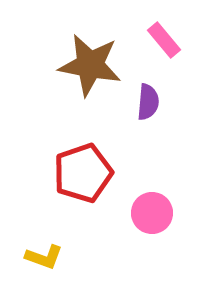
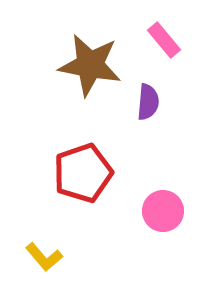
pink circle: moved 11 px right, 2 px up
yellow L-shape: rotated 30 degrees clockwise
